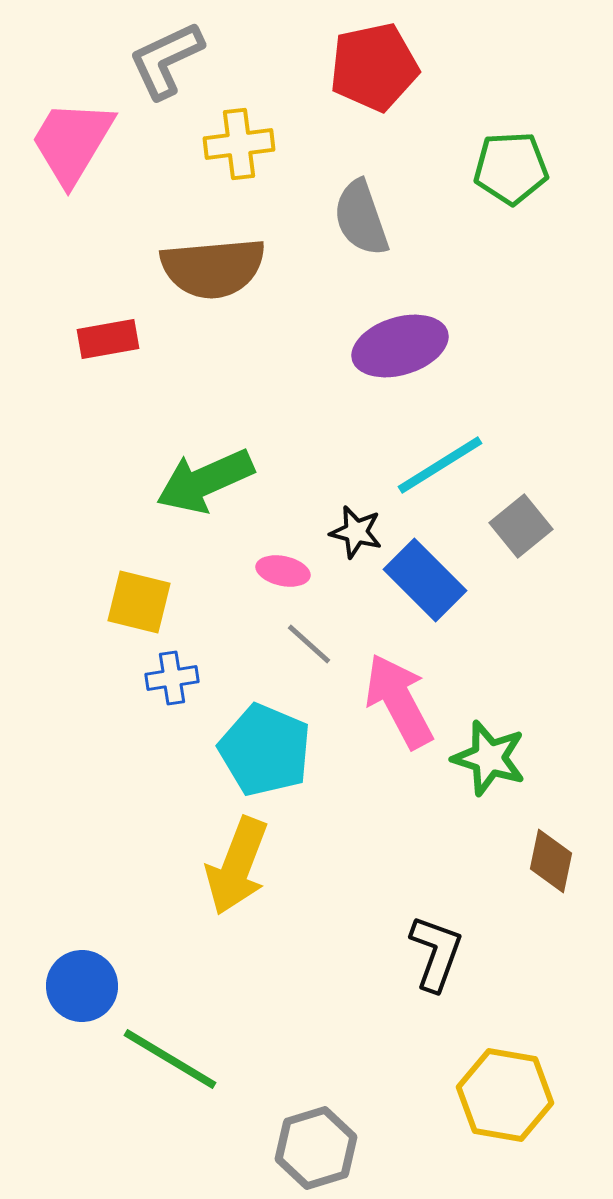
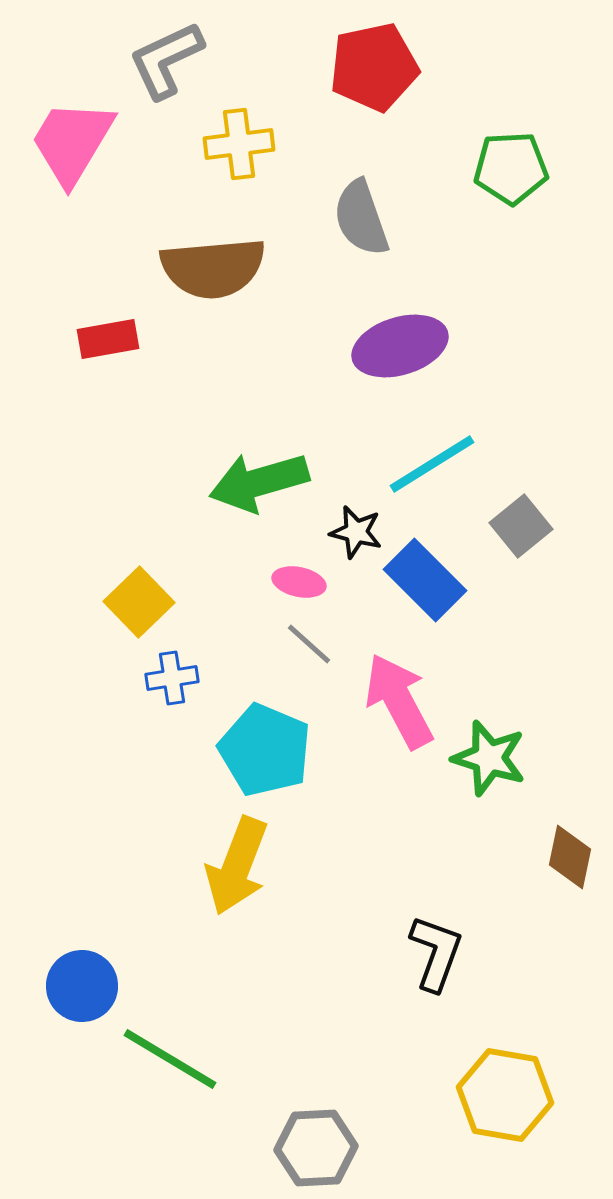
cyan line: moved 8 px left, 1 px up
green arrow: moved 54 px right, 1 px down; rotated 8 degrees clockwise
pink ellipse: moved 16 px right, 11 px down
yellow square: rotated 32 degrees clockwise
brown diamond: moved 19 px right, 4 px up
gray hexagon: rotated 14 degrees clockwise
